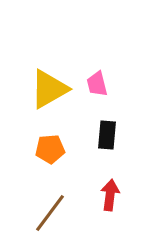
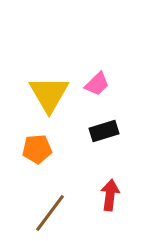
pink trapezoid: rotated 120 degrees counterclockwise
yellow triangle: moved 5 px down; rotated 30 degrees counterclockwise
black rectangle: moved 3 px left, 4 px up; rotated 68 degrees clockwise
orange pentagon: moved 13 px left
